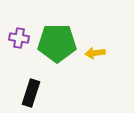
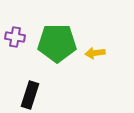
purple cross: moved 4 px left, 1 px up
black rectangle: moved 1 px left, 2 px down
